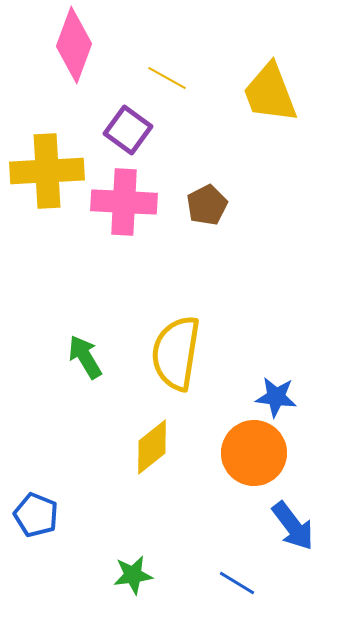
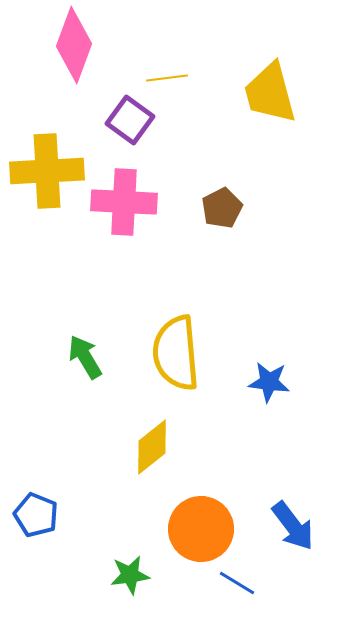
yellow line: rotated 36 degrees counterclockwise
yellow trapezoid: rotated 6 degrees clockwise
purple square: moved 2 px right, 10 px up
brown pentagon: moved 15 px right, 3 px down
yellow semicircle: rotated 14 degrees counterclockwise
blue star: moved 7 px left, 15 px up
orange circle: moved 53 px left, 76 px down
green star: moved 3 px left
